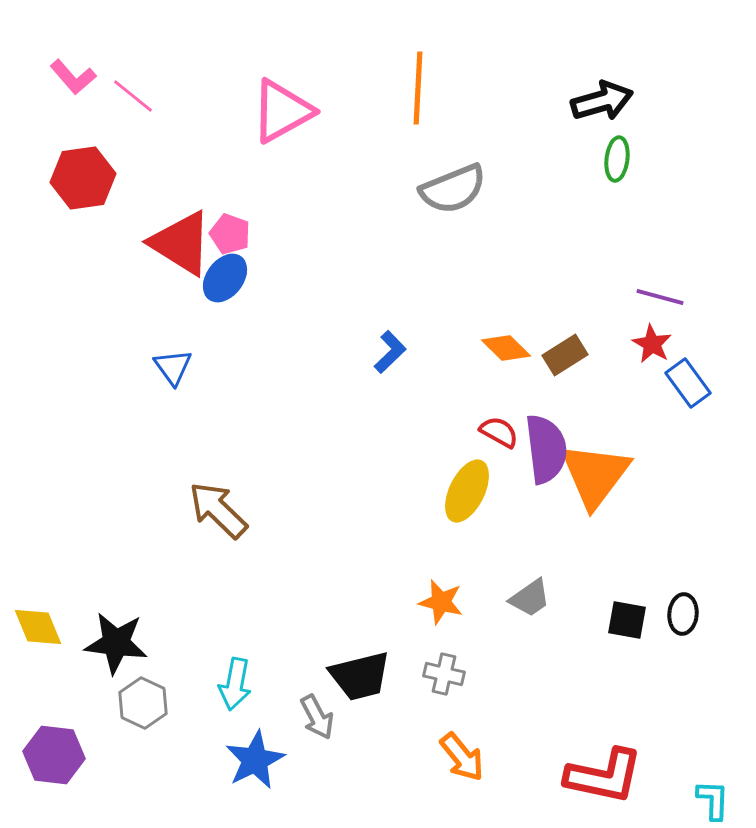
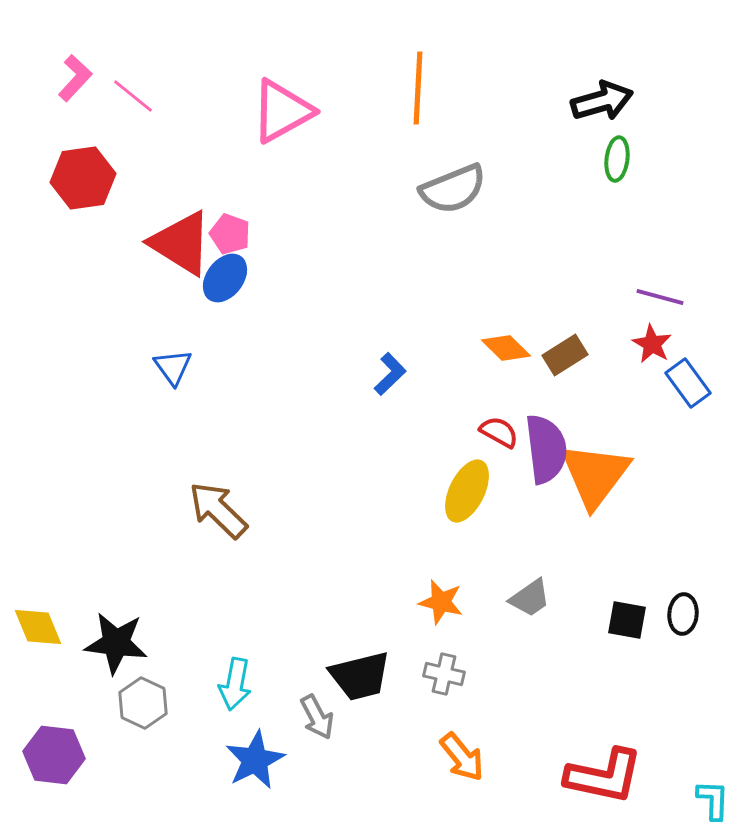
pink L-shape: moved 2 px right, 1 px down; rotated 96 degrees counterclockwise
blue L-shape: moved 22 px down
